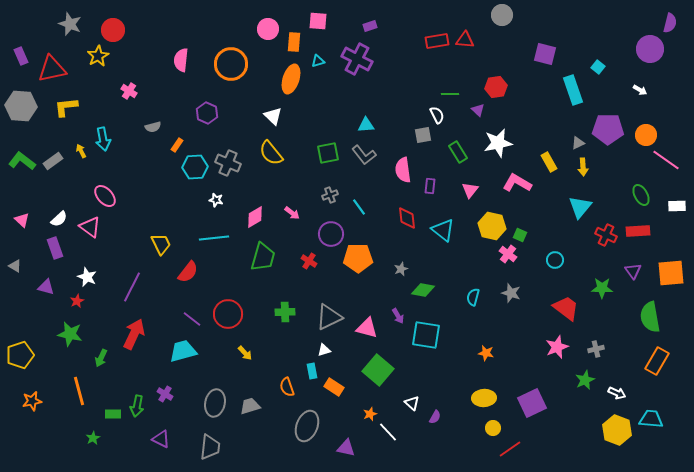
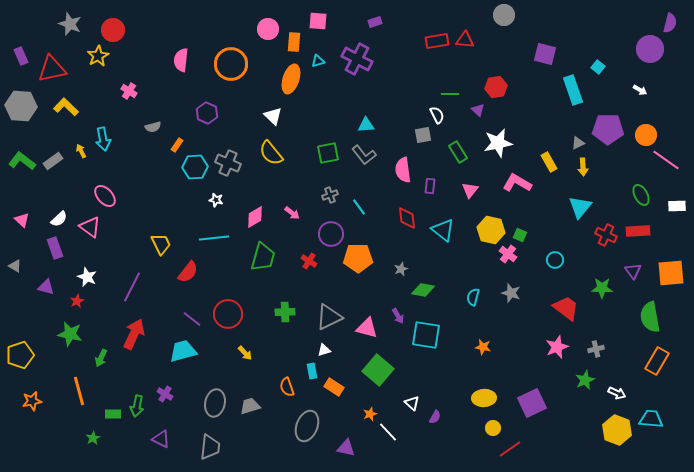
gray circle at (502, 15): moved 2 px right
purple rectangle at (370, 26): moved 5 px right, 4 px up
yellow L-shape at (66, 107): rotated 50 degrees clockwise
yellow hexagon at (492, 226): moved 1 px left, 4 px down
orange star at (486, 353): moved 3 px left, 6 px up
